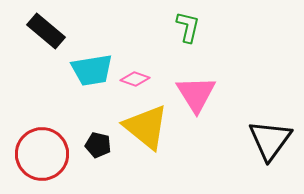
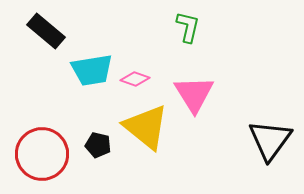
pink triangle: moved 2 px left
